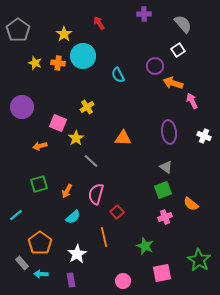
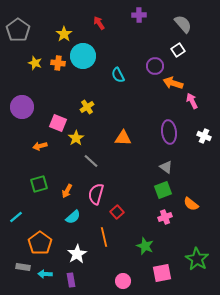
purple cross at (144, 14): moved 5 px left, 1 px down
cyan line at (16, 215): moved 2 px down
green star at (199, 260): moved 2 px left, 1 px up
gray rectangle at (22, 263): moved 1 px right, 4 px down; rotated 40 degrees counterclockwise
cyan arrow at (41, 274): moved 4 px right
